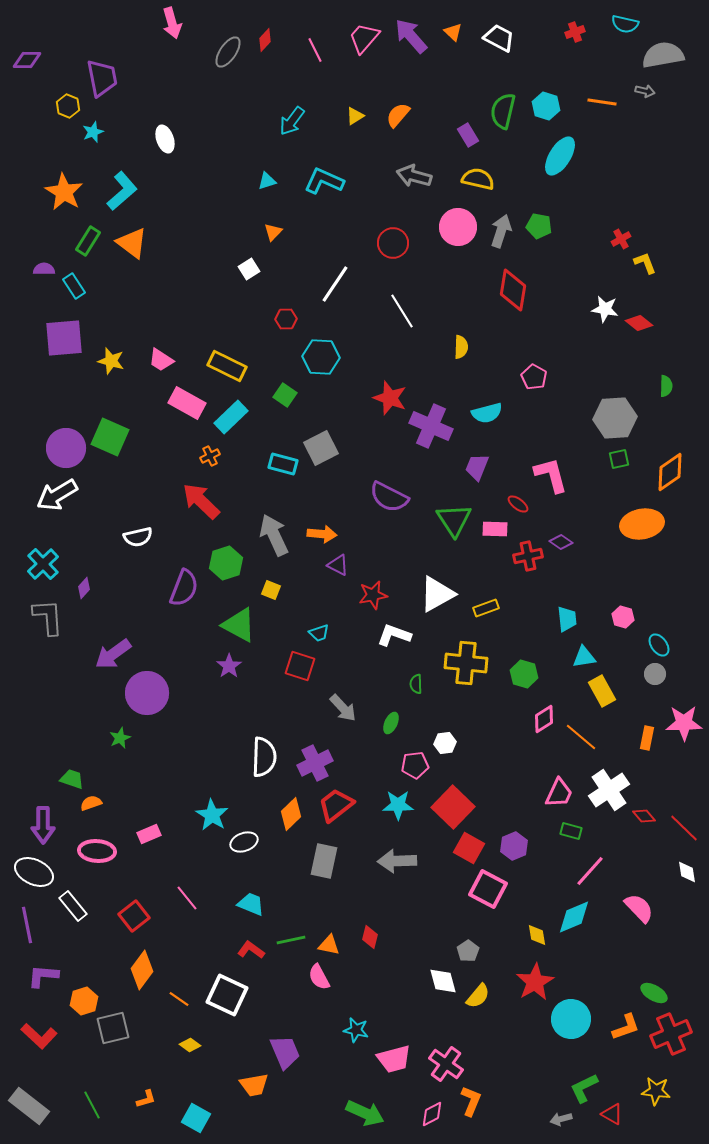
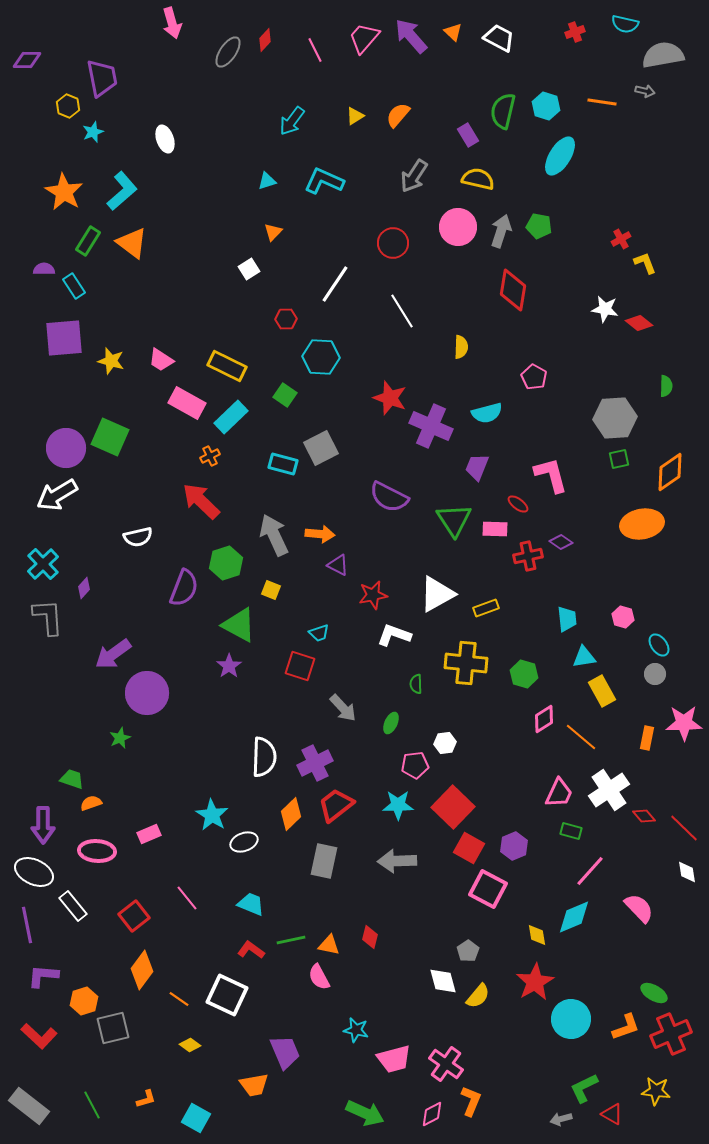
gray arrow at (414, 176): rotated 72 degrees counterclockwise
orange arrow at (322, 534): moved 2 px left
